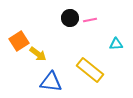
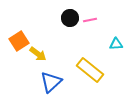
blue triangle: rotated 50 degrees counterclockwise
